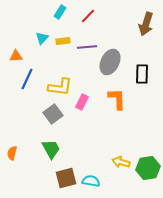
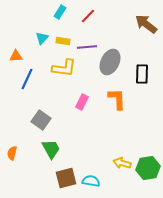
brown arrow: rotated 110 degrees clockwise
yellow rectangle: rotated 16 degrees clockwise
yellow L-shape: moved 4 px right, 19 px up
gray square: moved 12 px left, 6 px down; rotated 18 degrees counterclockwise
yellow arrow: moved 1 px right, 1 px down
